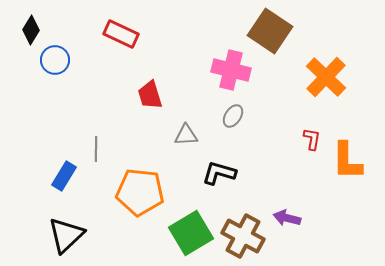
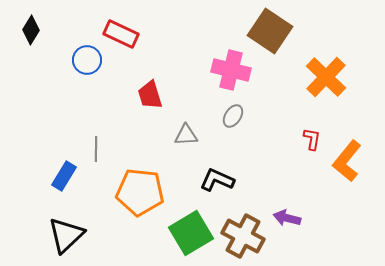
blue circle: moved 32 px right
orange L-shape: rotated 39 degrees clockwise
black L-shape: moved 2 px left, 7 px down; rotated 8 degrees clockwise
